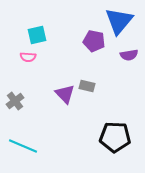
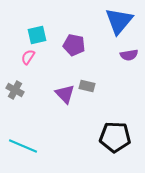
purple pentagon: moved 20 px left, 4 px down
pink semicircle: rotated 119 degrees clockwise
gray cross: moved 11 px up; rotated 24 degrees counterclockwise
